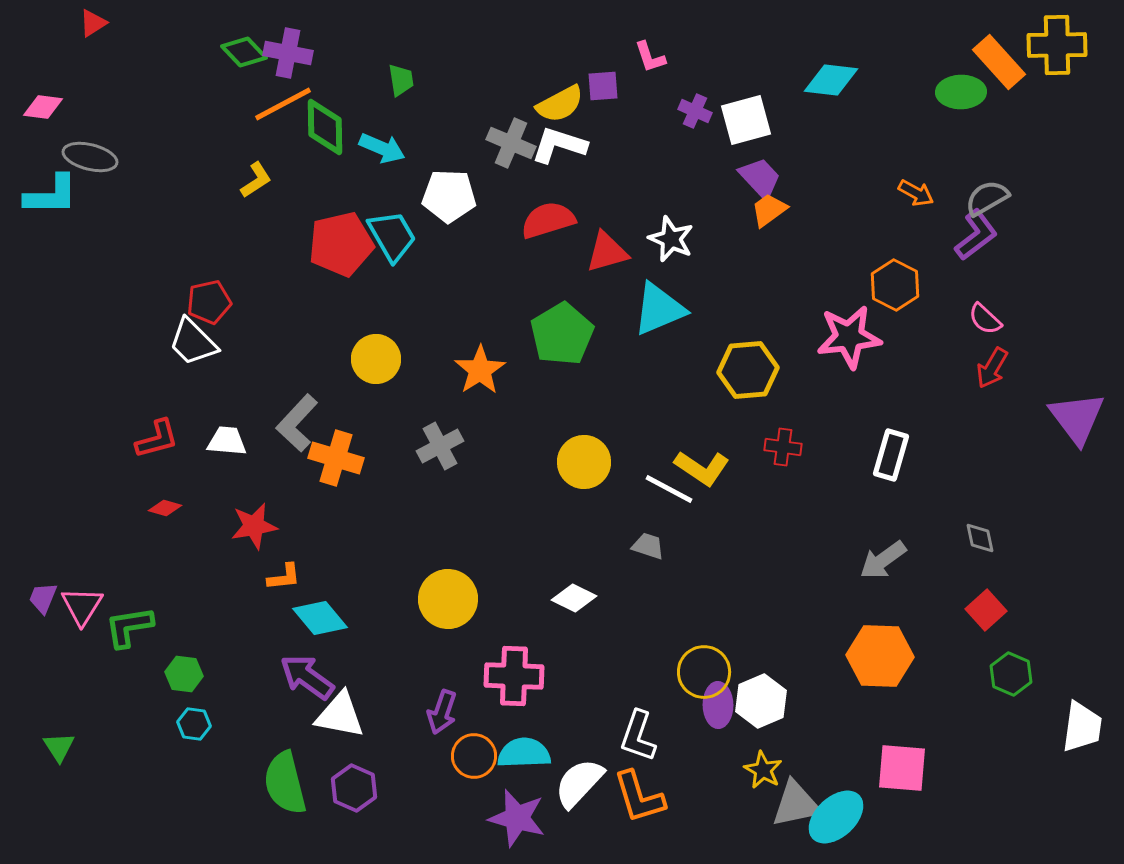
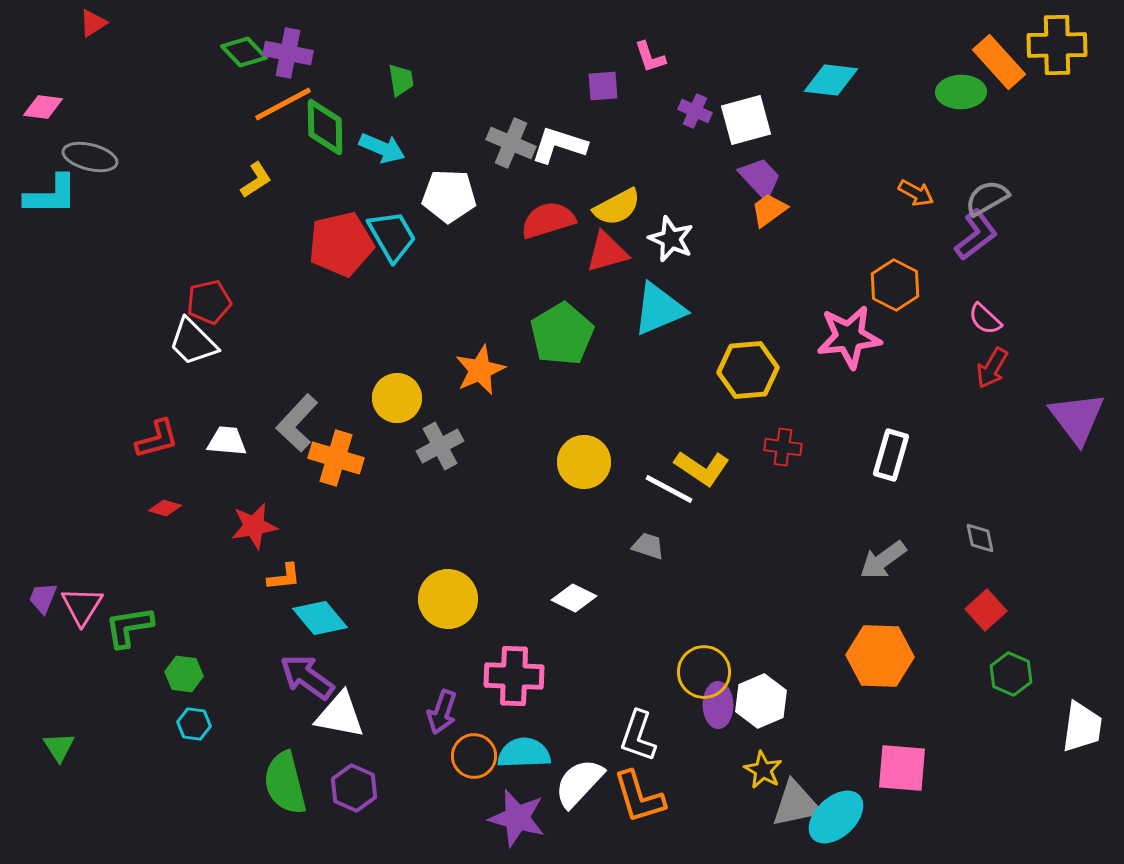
yellow semicircle at (560, 104): moved 57 px right, 103 px down
yellow circle at (376, 359): moved 21 px right, 39 px down
orange star at (480, 370): rotated 9 degrees clockwise
